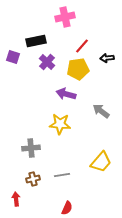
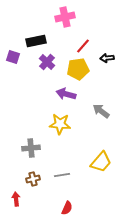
red line: moved 1 px right
